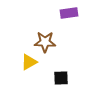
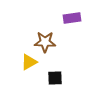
purple rectangle: moved 3 px right, 5 px down
black square: moved 6 px left
